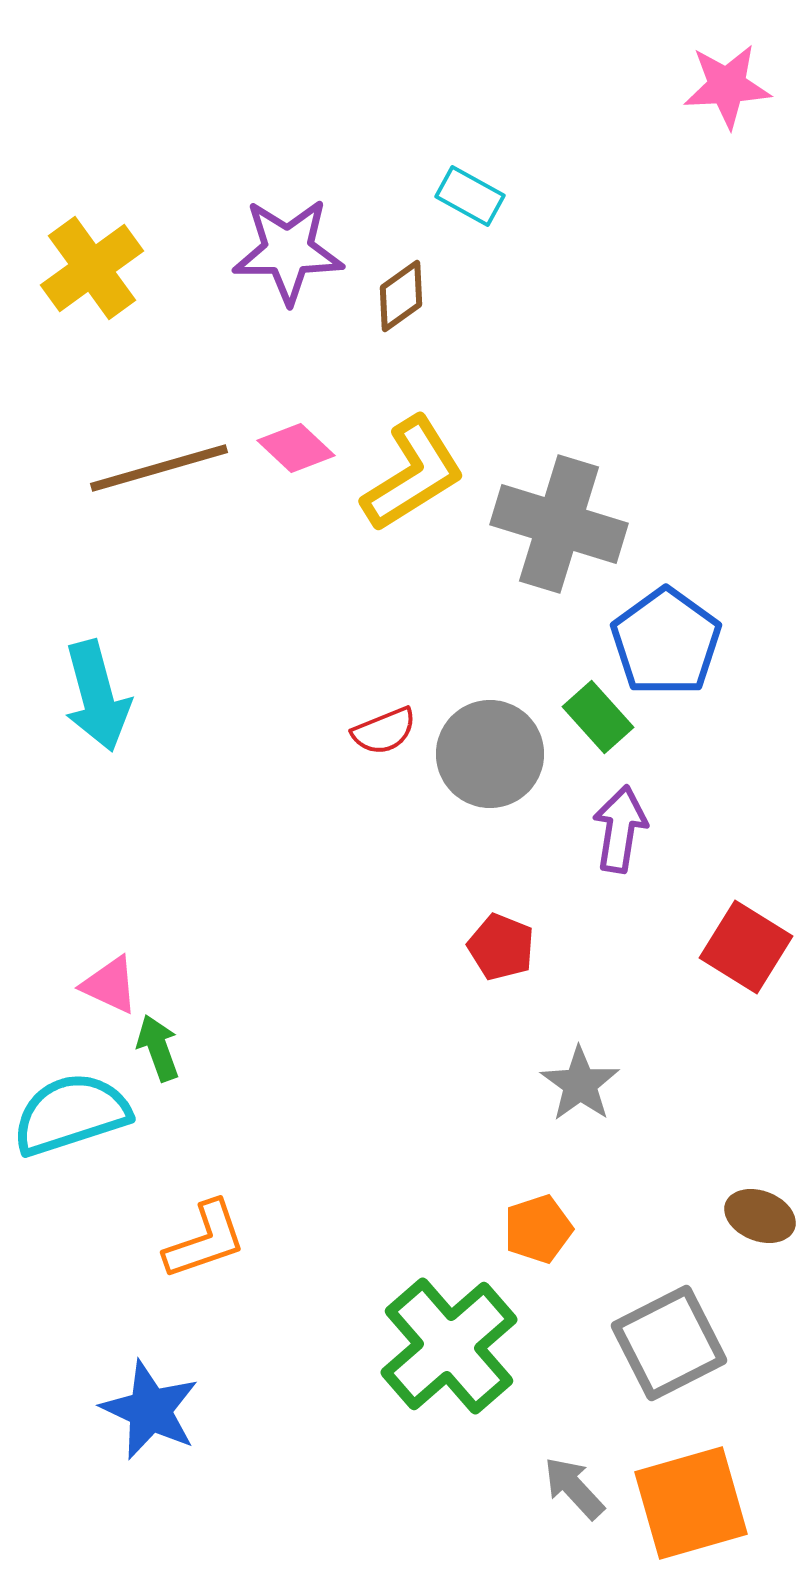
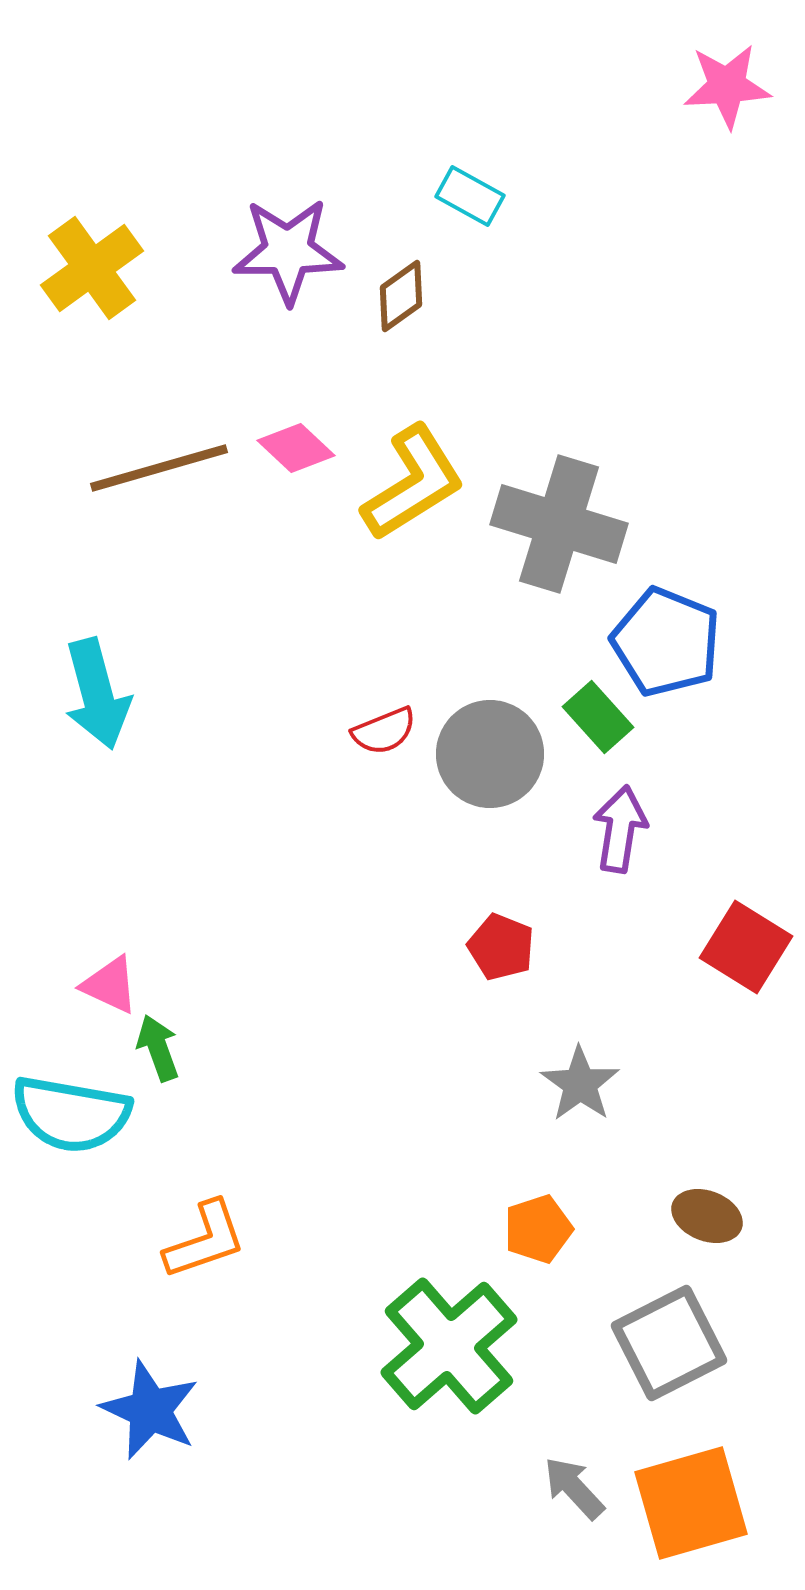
yellow L-shape: moved 9 px down
blue pentagon: rotated 14 degrees counterclockwise
cyan arrow: moved 2 px up
cyan semicircle: rotated 152 degrees counterclockwise
brown ellipse: moved 53 px left
